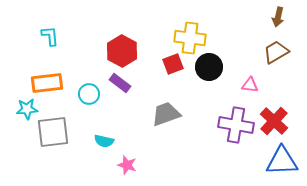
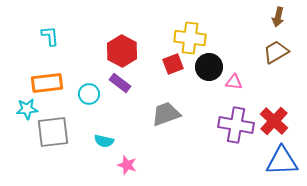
pink triangle: moved 16 px left, 3 px up
